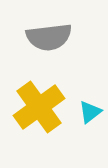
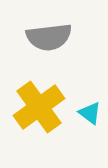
cyan triangle: moved 1 px down; rotated 45 degrees counterclockwise
